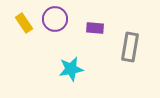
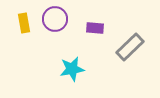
yellow rectangle: rotated 24 degrees clockwise
gray rectangle: rotated 36 degrees clockwise
cyan star: moved 1 px right
